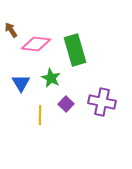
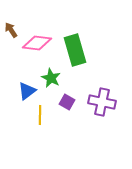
pink diamond: moved 1 px right, 1 px up
blue triangle: moved 6 px right, 8 px down; rotated 24 degrees clockwise
purple square: moved 1 px right, 2 px up; rotated 14 degrees counterclockwise
